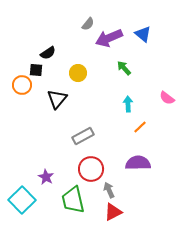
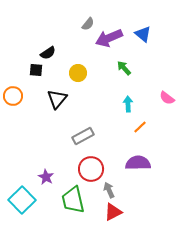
orange circle: moved 9 px left, 11 px down
